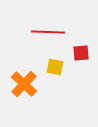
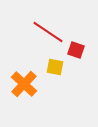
red line: rotated 32 degrees clockwise
red square: moved 5 px left, 3 px up; rotated 24 degrees clockwise
